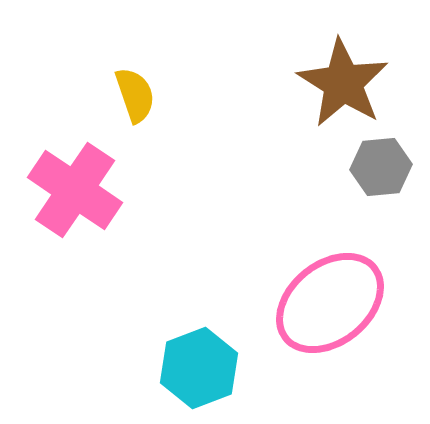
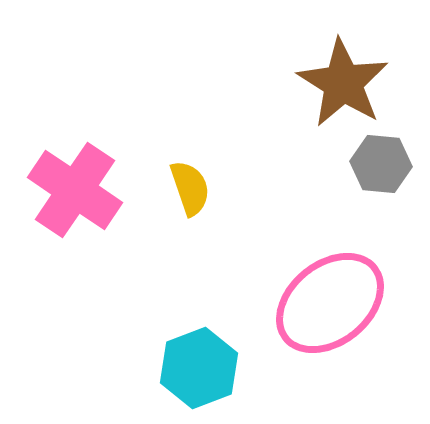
yellow semicircle: moved 55 px right, 93 px down
gray hexagon: moved 3 px up; rotated 10 degrees clockwise
